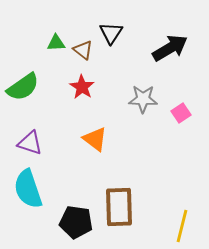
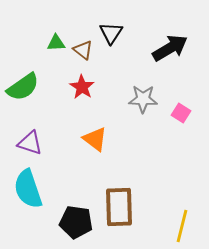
pink square: rotated 24 degrees counterclockwise
